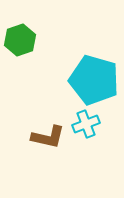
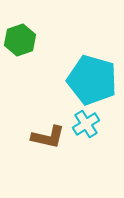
cyan pentagon: moved 2 px left
cyan cross: rotated 12 degrees counterclockwise
